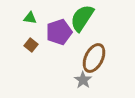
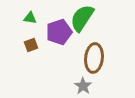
brown square: rotated 32 degrees clockwise
brown ellipse: rotated 20 degrees counterclockwise
gray star: moved 6 px down
